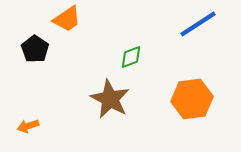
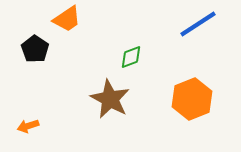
orange hexagon: rotated 15 degrees counterclockwise
